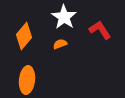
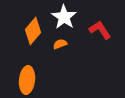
orange diamond: moved 9 px right, 5 px up
